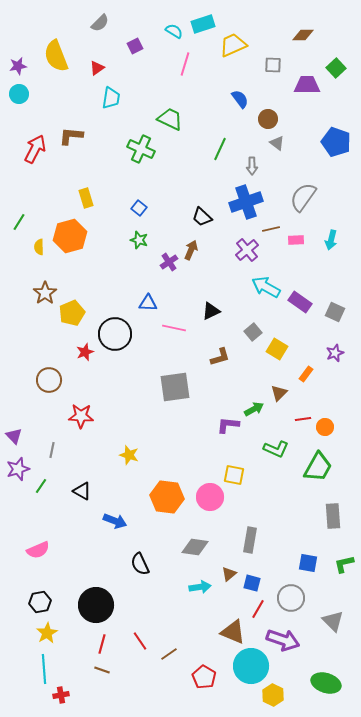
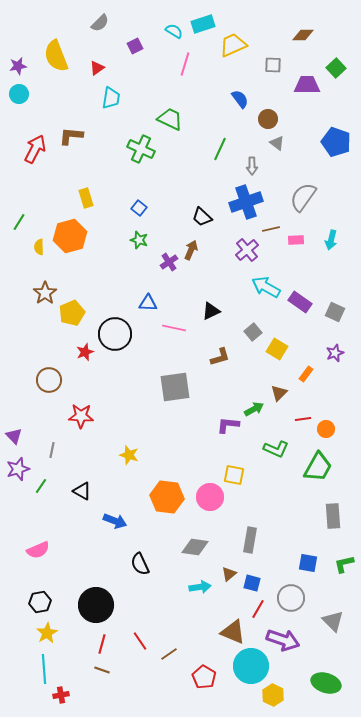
orange circle at (325, 427): moved 1 px right, 2 px down
